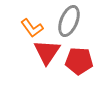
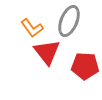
red triangle: rotated 12 degrees counterclockwise
red pentagon: moved 6 px right, 5 px down
